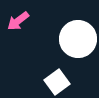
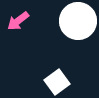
white circle: moved 18 px up
